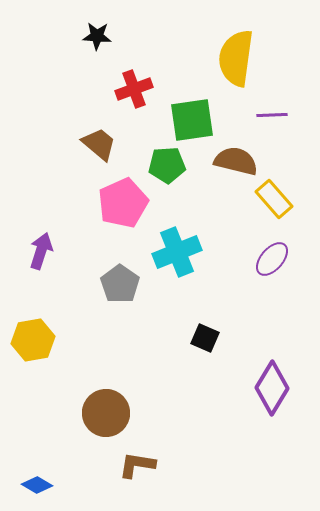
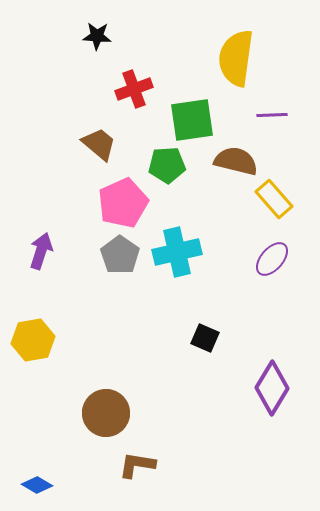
cyan cross: rotated 9 degrees clockwise
gray pentagon: moved 29 px up
